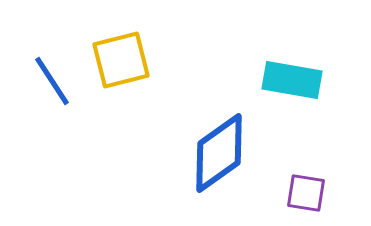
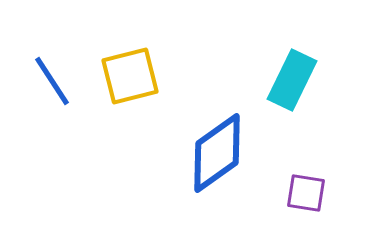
yellow square: moved 9 px right, 16 px down
cyan rectangle: rotated 74 degrees counterclockwise
blue diamond: moved 2 px left
